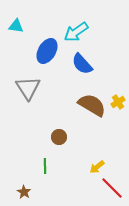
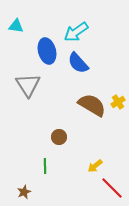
blue ellipse: rotated 45 degrees counterclockwise
blue semicircle: moved 4 px left, 1 px up
gray triangle: moved 3 px up
yellow arrow: moved 2 px left, 1 px up
brown star: rotated 16 degrees clockwise
